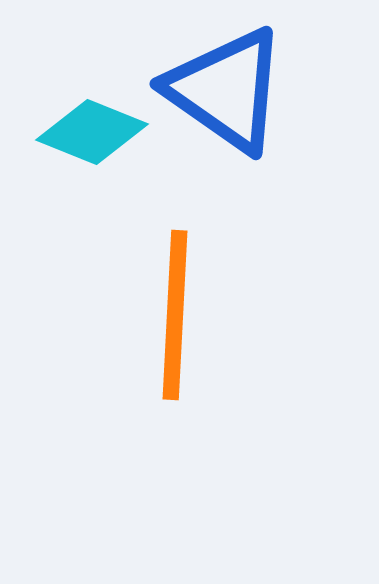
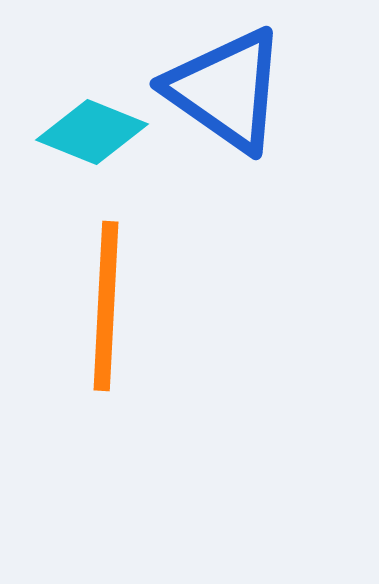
orange line: moved 69 px left, 9 px up
